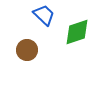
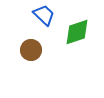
brown circle: moved 4 px right
